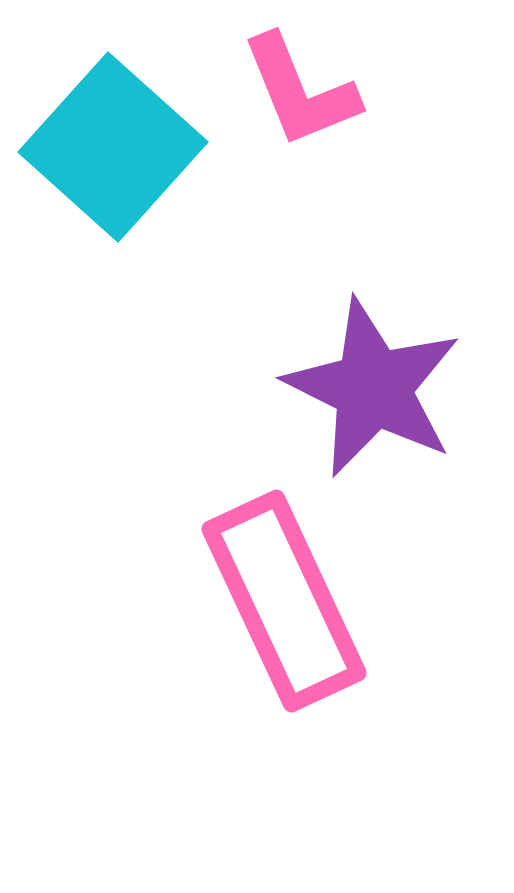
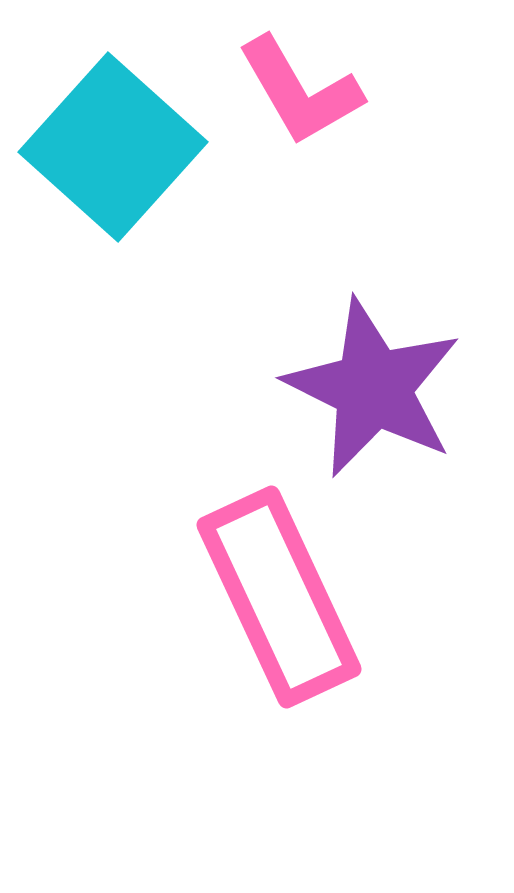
pink L-shape: rotated 8 degrees counterclockwise
pink rectangle: moved 5 px left, 4 px up
